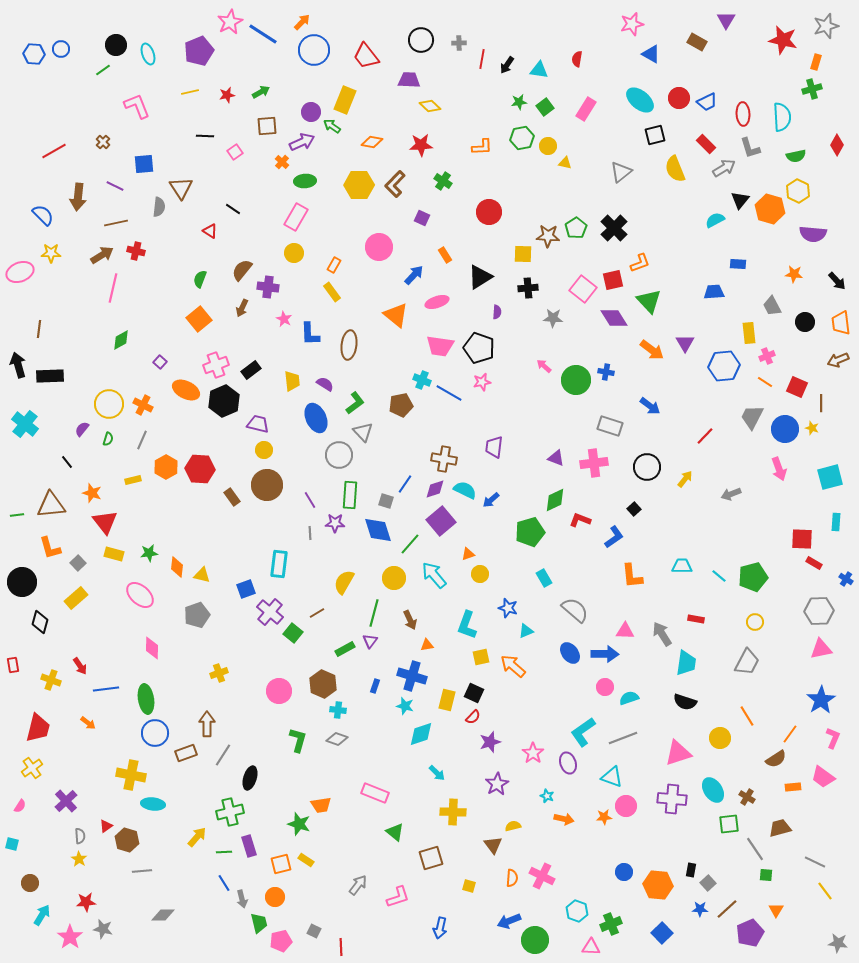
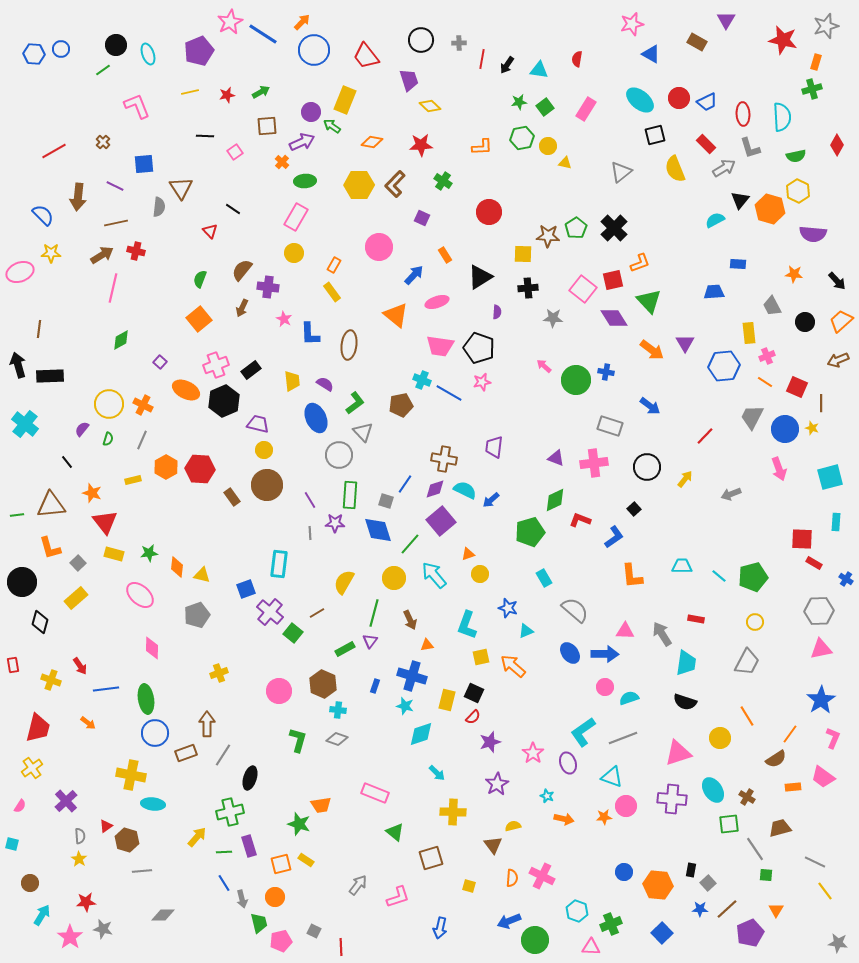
purple trapezoid at (409, 80): rotated 70 degrees clockwise
red triangle at (210, 231): rotated 14 degrees clockwise
orange trapezoid at (841, 323): moved 2 px up; rotated 55 degrees clockwise
